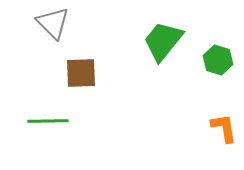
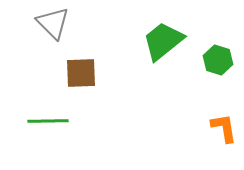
green trapezoid: rotated 12 degrees clockwise
